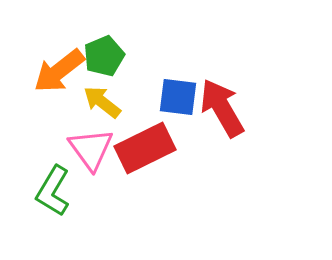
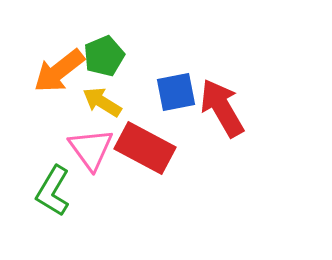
blue square: moved 2 px left, 5 px up; rotated 18 degrees counterclockwise
yellow arrow: rotated 6 degrees counterclockwise
red rectangle: rotated 54 degrees clockwise
